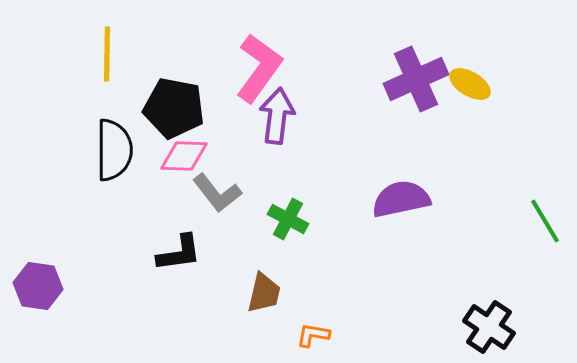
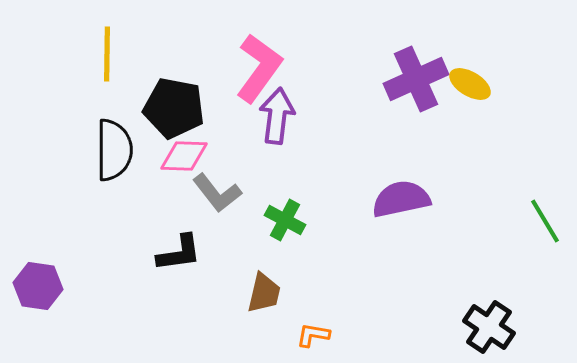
green cross: moved 3 px left, 1 px down
